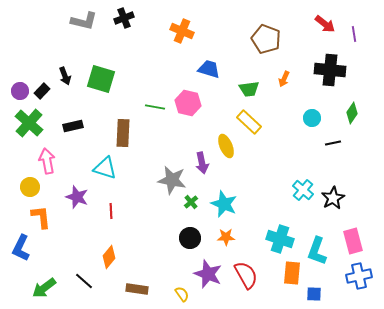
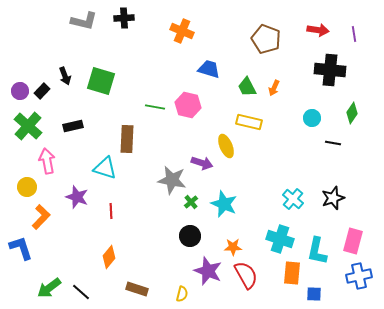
black cross at (124, 18): rotated 18 degrees clockwise
red arrow at (325, 24): moved 7 px left, 6 px down; rotated 30 degrees counterclockwise
green square at (101, 79): moved 2 px down
orange arrow at (284, 79): moved 10 px left, 9 px down
green trapezoid at (249, 89): moved 2 px left, 2 px up; rotated 70 degrees clockwise
pink hexagon at (188, 103): moved 2 px down
yellow rectangle at (249, 122): rotated 30 degrees counterclockwise
green cross at (29, 123): moved 1 px left, 3 px down
brown rectangle at (123, 133): moved 4 px right, 6 px down
black line at (333, 143): rotated 21 degrees clockwise
purple arrow at (202, 163): rotated 60 degrees counterclockwise
yellow circle at (30, 187): moved 3 px left
cyan cross at (303, 190): moved 10 px left, 9 px down
black star at (333, 198): rotated 10 degrees clockwise
orange L-shape at (41, 217): rotated 50 degrees clockwise
orange star at (226, 237): moved 7 px right, 10 px down
black circle at (190, 238): moved 2 px up
pink rectangle at (353, 241): rotated 30 degrees clockwise
blue L-shape at (21, 248): rotated 136 degrees clockwise
cyan L-shape at (317, 251): rotated 8 degrees counterclockwise
purple star at (208, 274): moved 3 px up
black line at (84, 281): moved 3 px left, 11 px down
green arrow at (44, 288): moved 5 px right
brown rectangle at (137, 289): rotated 10 degrees clockwise
yellow semicircle at (182, 294): rotated 49 degrees clockwise
